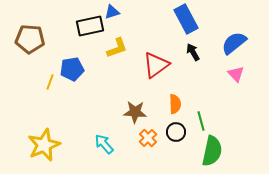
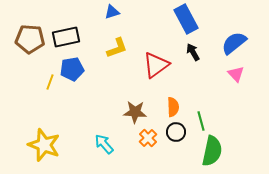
black rectangle: moved 24 px left, 11 px down
orange semicircle: moved 2 px left, 3 px down
yellow star: rotated 28 degrees counterclockwise
